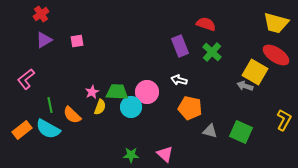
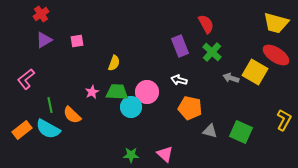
red semicircle: rotated 42 degrees clockwise
gray arrow: moved 14 px left, 8 px up
yellow semicircle: moved 14 px right, 44 px up
